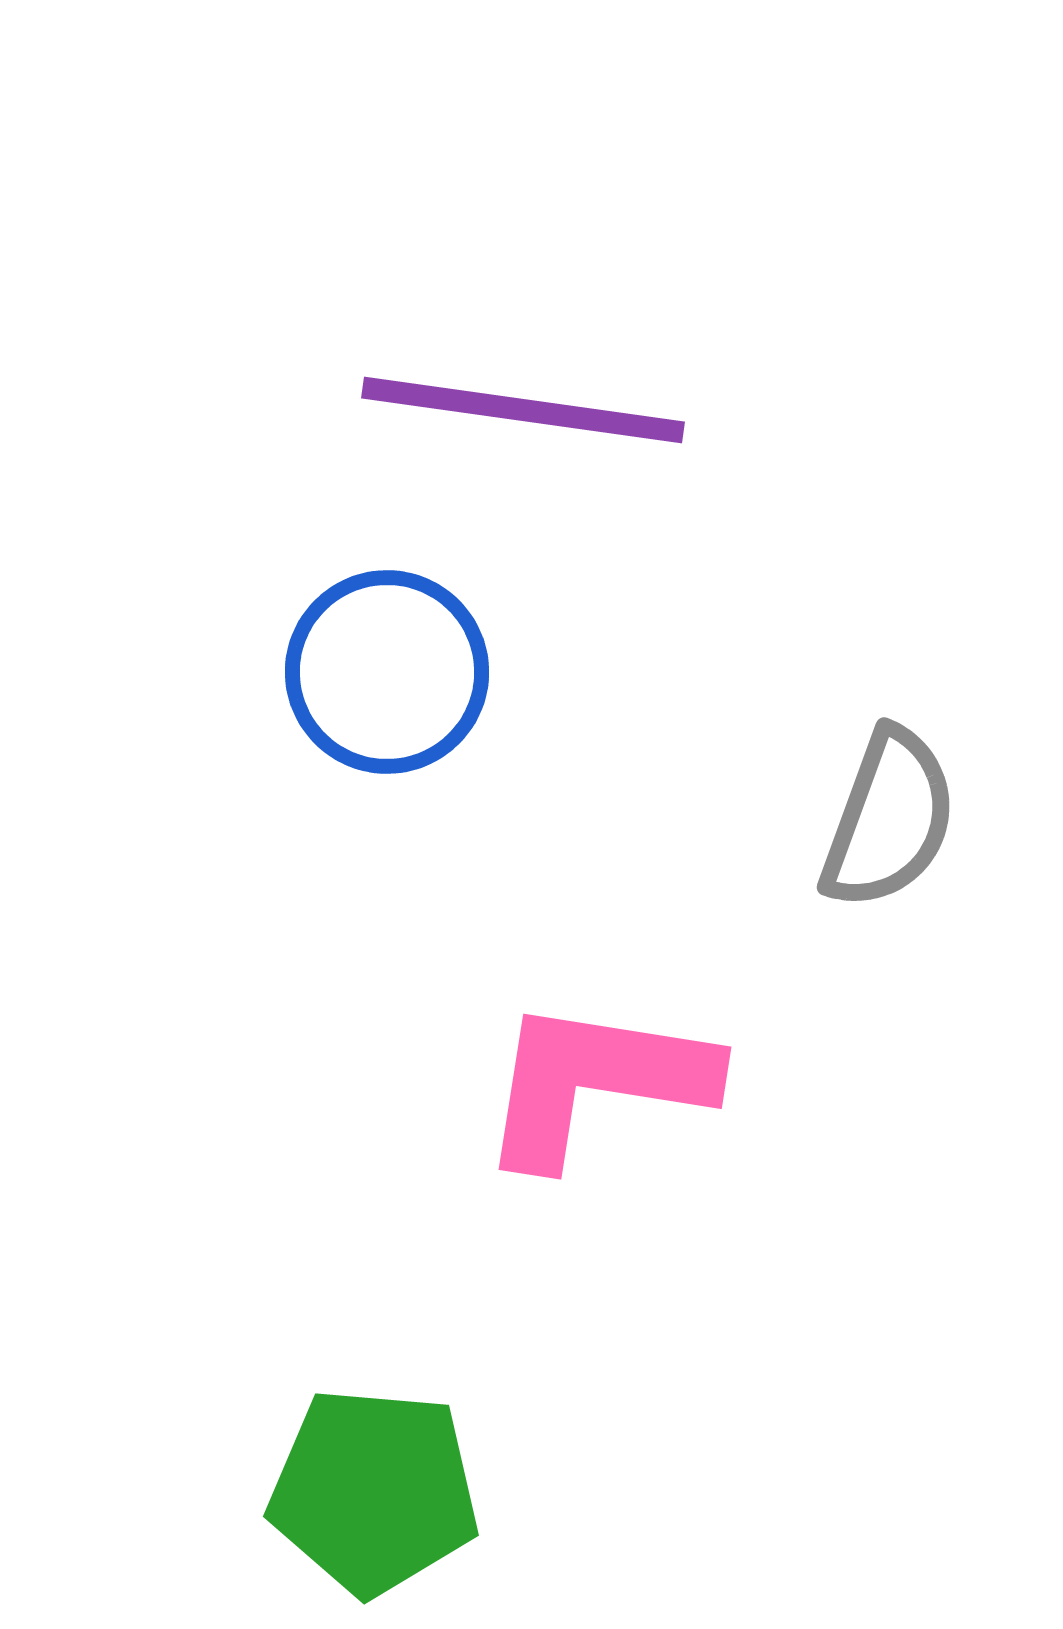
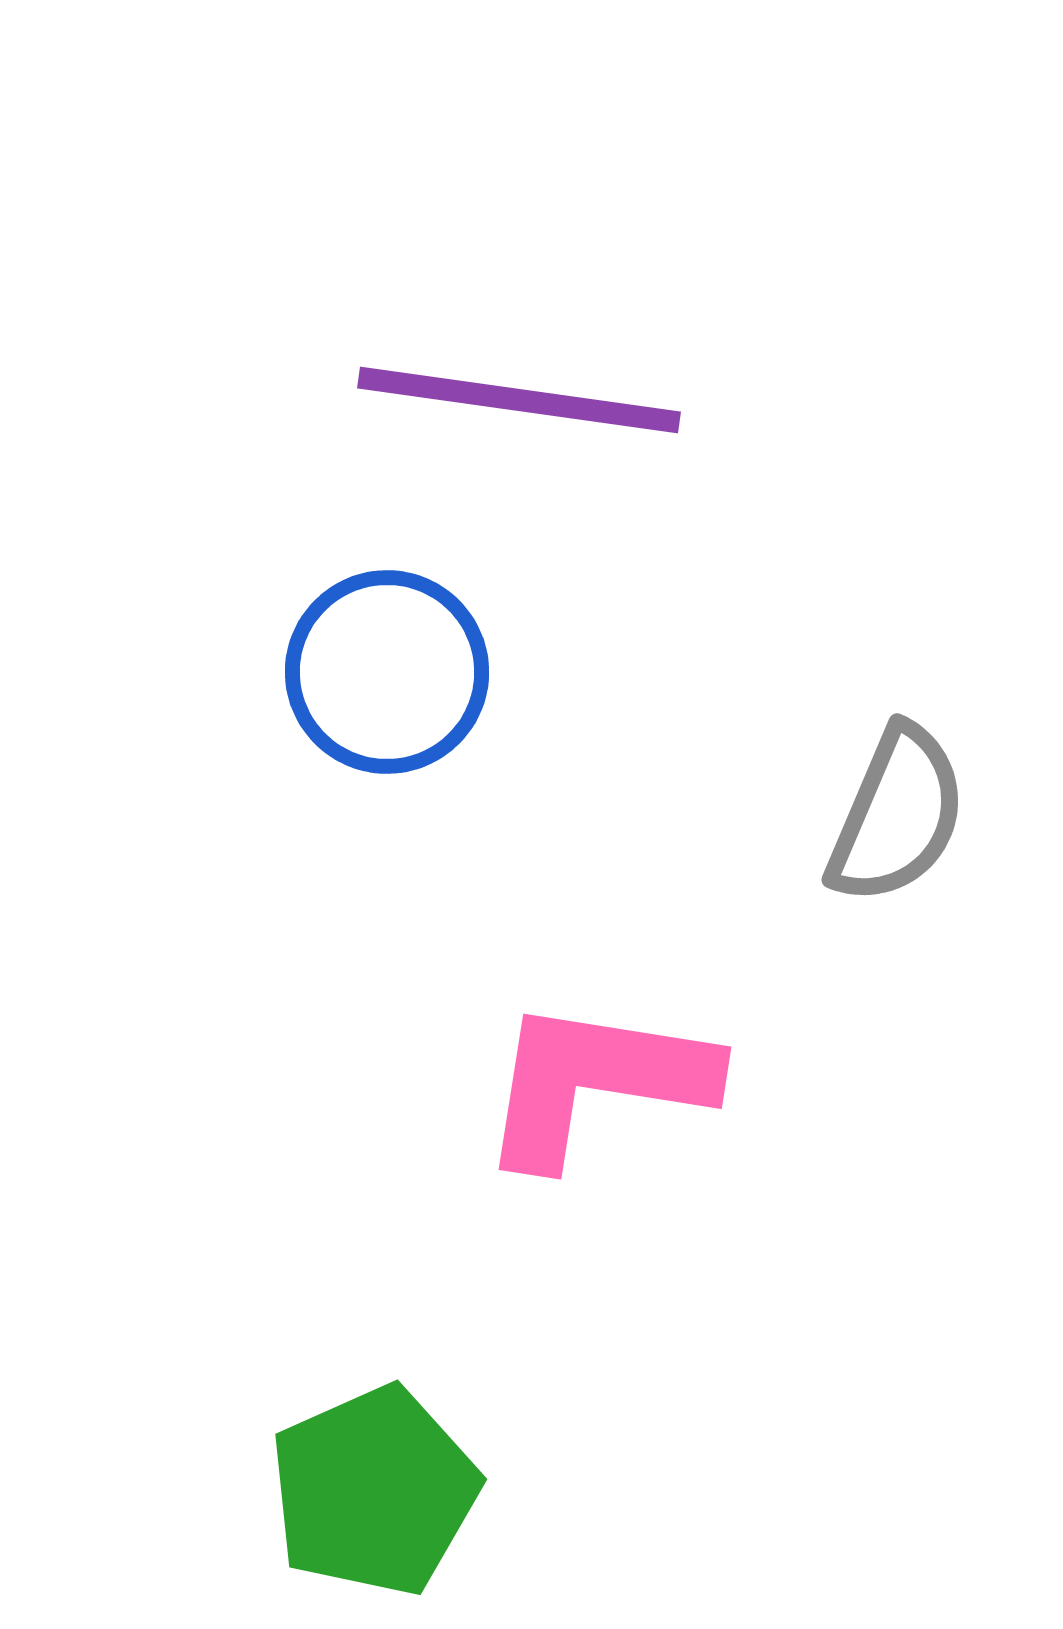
purple line: moved 4 px left, 10 px up
gray semicircle: moved 8 px right, 4 px up; rotated 3 degrees clockwise
green pentagon: rotated 29 degrees counterclockwise
